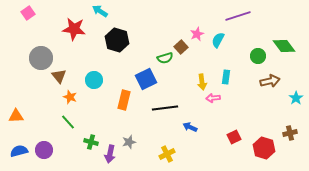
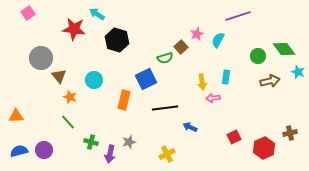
cyan arrow: moved 3 px left, 3 px down
green diamond: moved 3 px down
cyan star: moved 2 px right, 26 px up; rotated 16 degrees counterclockwise
red hexagon: rotated 20 degrees clockwise
